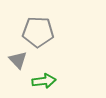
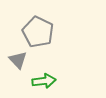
gray pentagon: rotated 24 degrees clockwise
